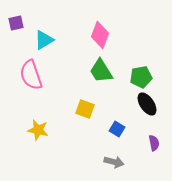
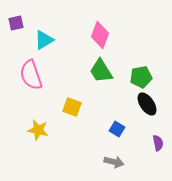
yellow square: moved 13 px left, 2 px up
purple semicircle: moved 4 px right
